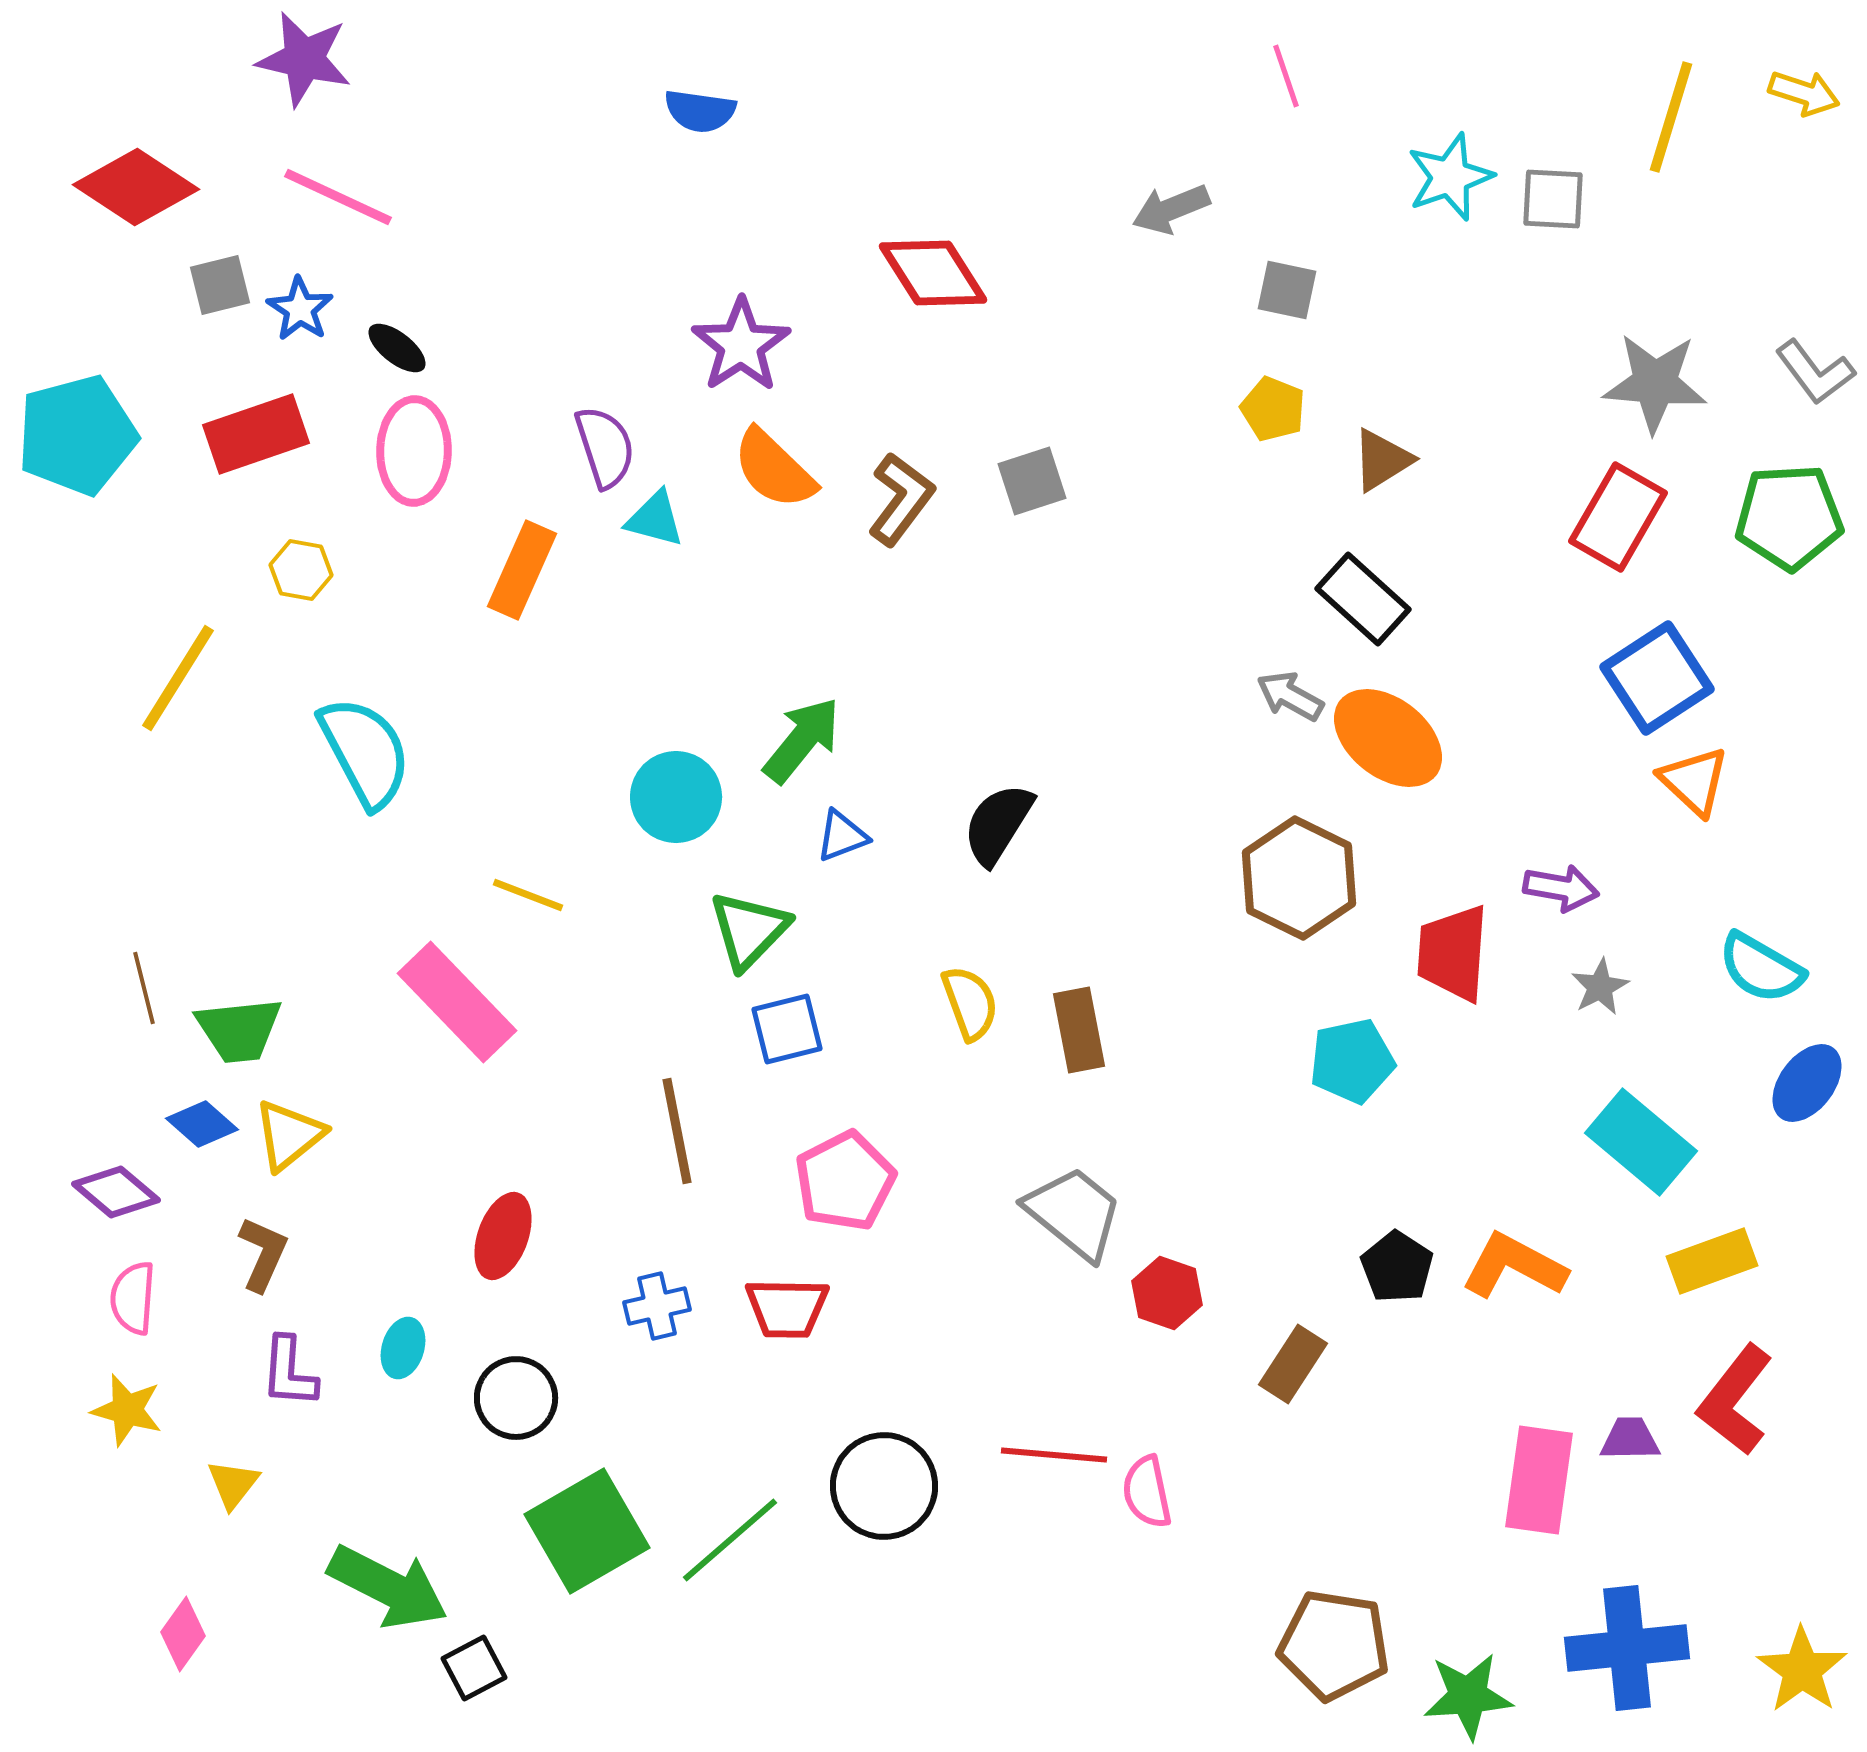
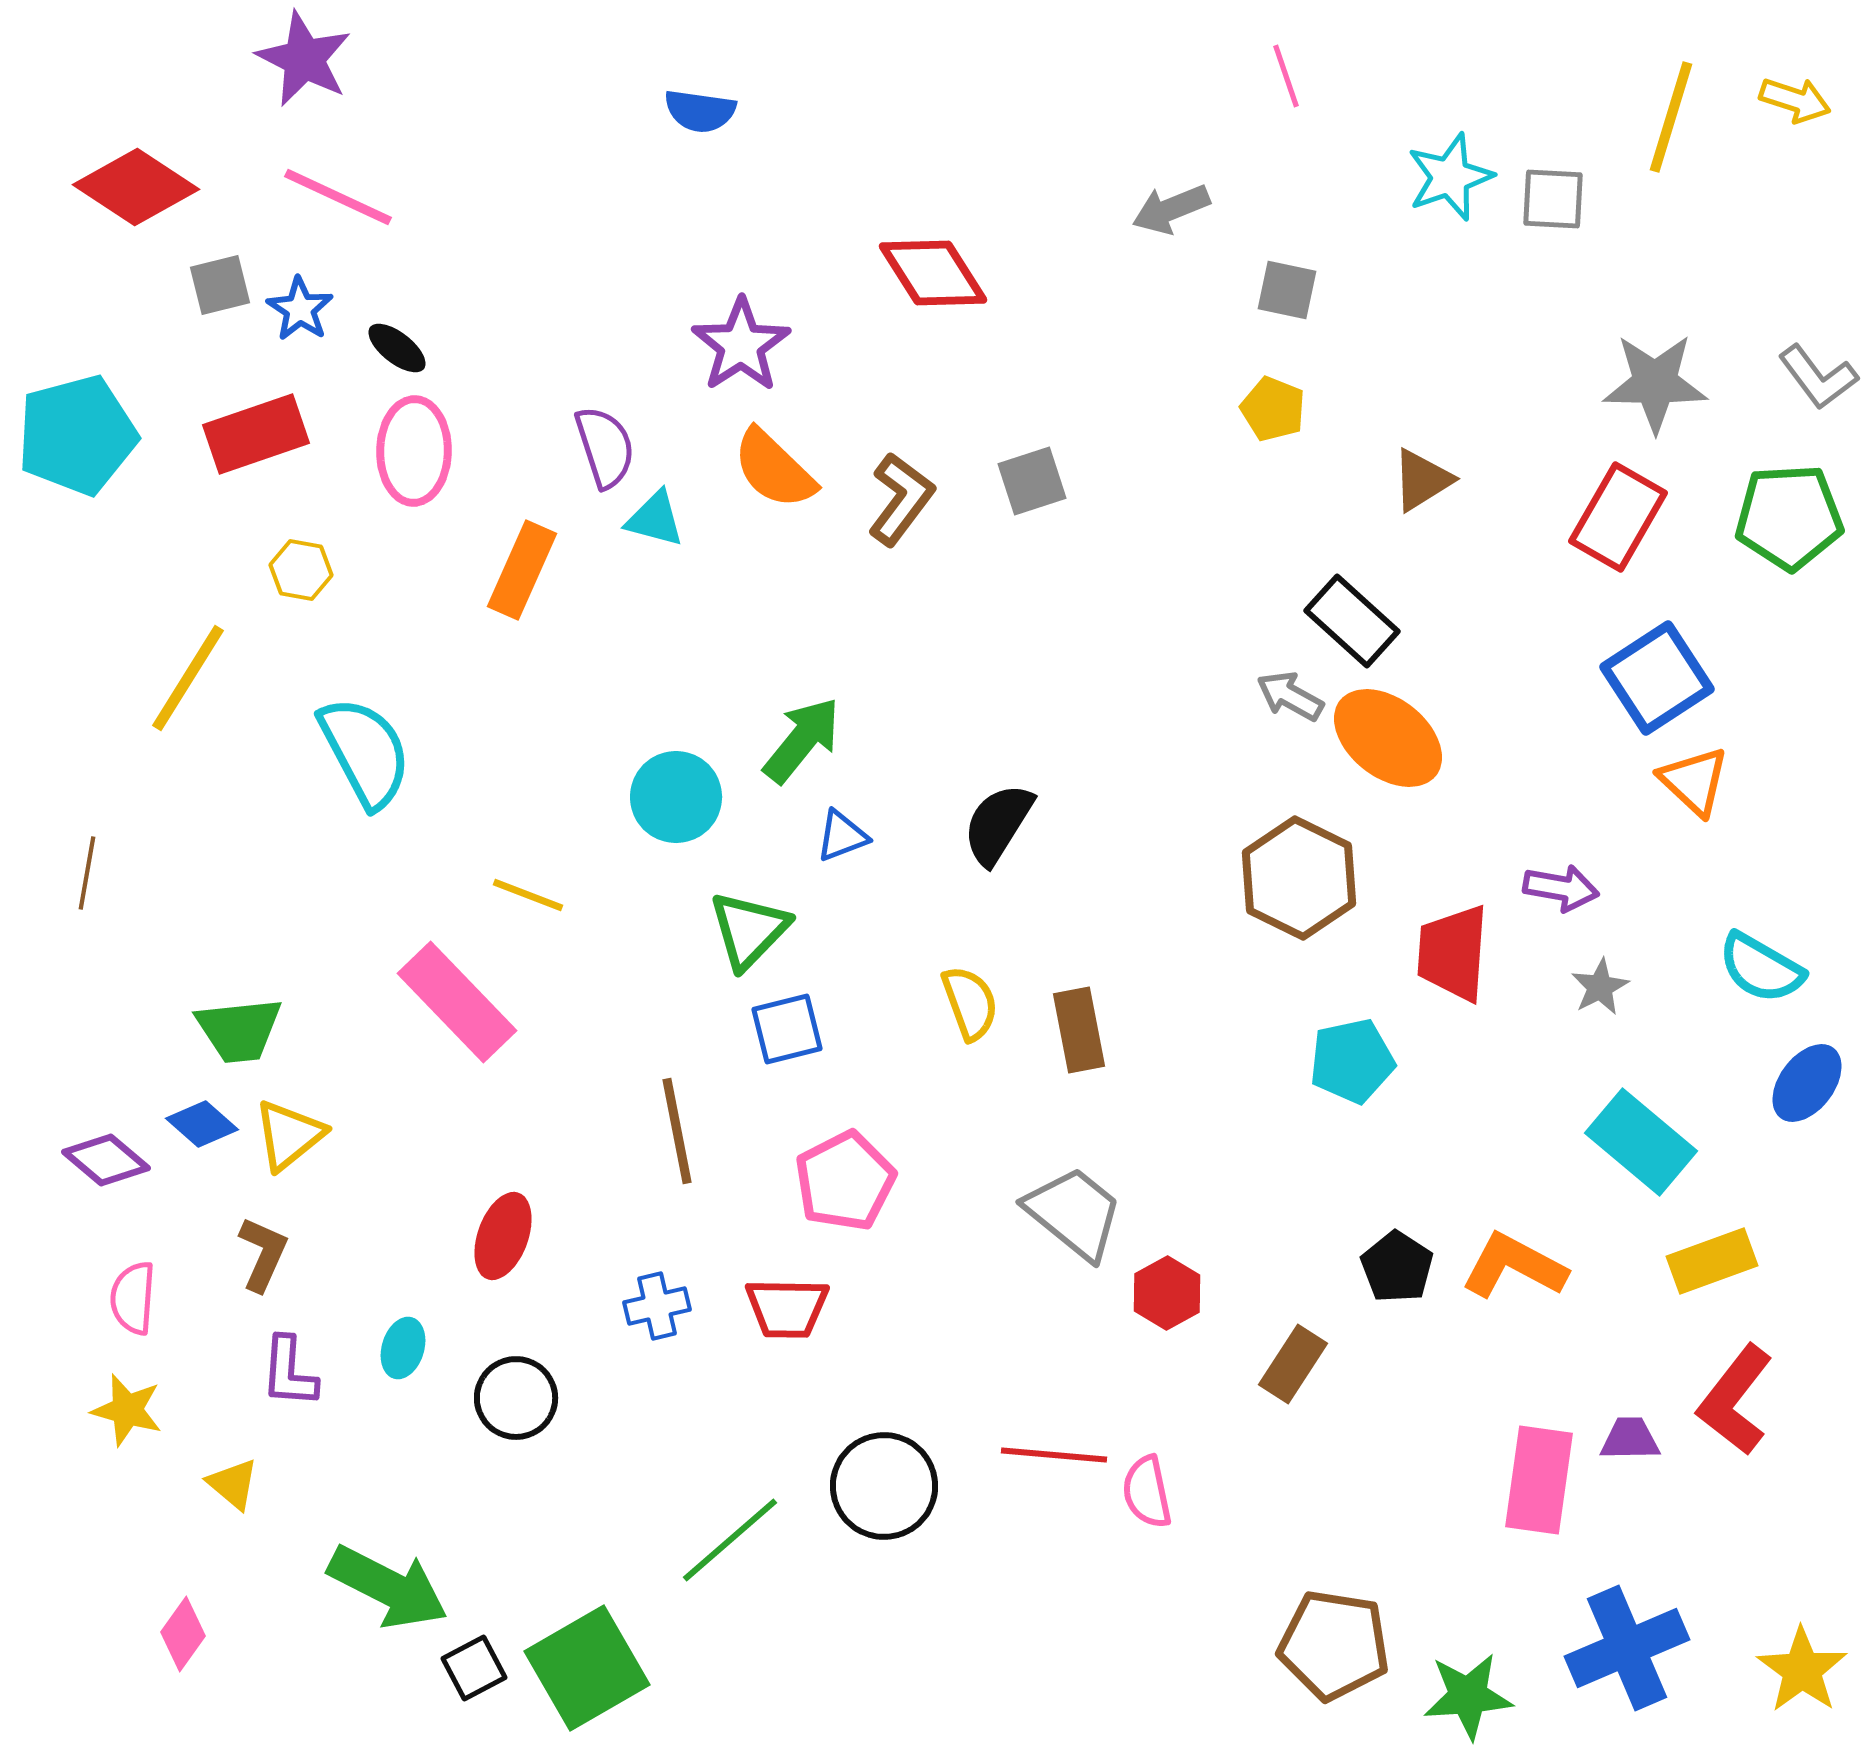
purple star at (304, 59): rotated 14 degrees clockwise
yellow arrow at (1804, 93): moved 9 px left, 7 px down
gray L-shape at (1815, 372): moved 3 px right, 5 px down
gray star at (1655, 383): rotated 4 degrees counterclockwise
brown triangle at (1382, 460): moved 40 px right, 20 px down
black rectangle at (1363, 599): moved 11 px left, 22 px down
yellow line at (178, 678): moved 10 px right
brown line at (144, 988): moved 57 px left, 115 px up; rotated 24 degrees clockwise
purple diamond at (116, 1192): moved 10 px left, 32 px up
red hexagon at (1167, 1293): rotated 12 degrees clockwise
yellow triangle at (233, 1484): rotated 28 degrees counterclockwise
green square at (587, 1531): moved 137 px down
blue cross at (1627, 1648): rotated 17 degrees counterclockwise
